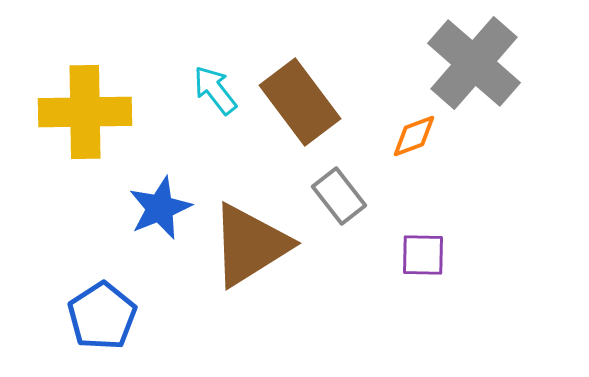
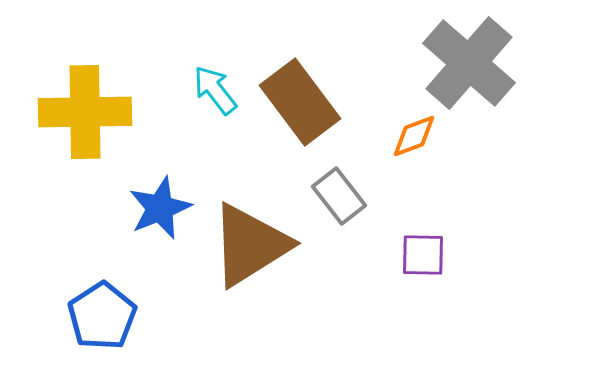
gray cross: moved 5 px left
